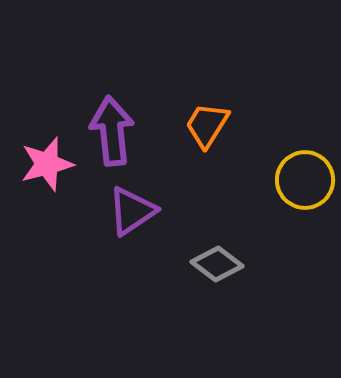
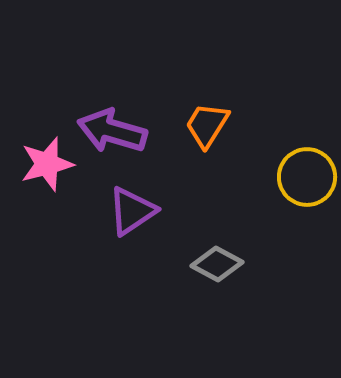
purple arrow: rotated 68 degrees counterclockwise
yellow circle: moved 2 px right, 3 px up
gray diamond: rotated 9 degrees counterclockwise
